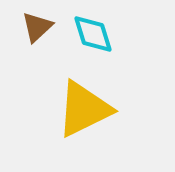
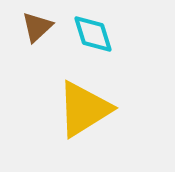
yellow triangle: rotated 6 degrees counterclockwise
